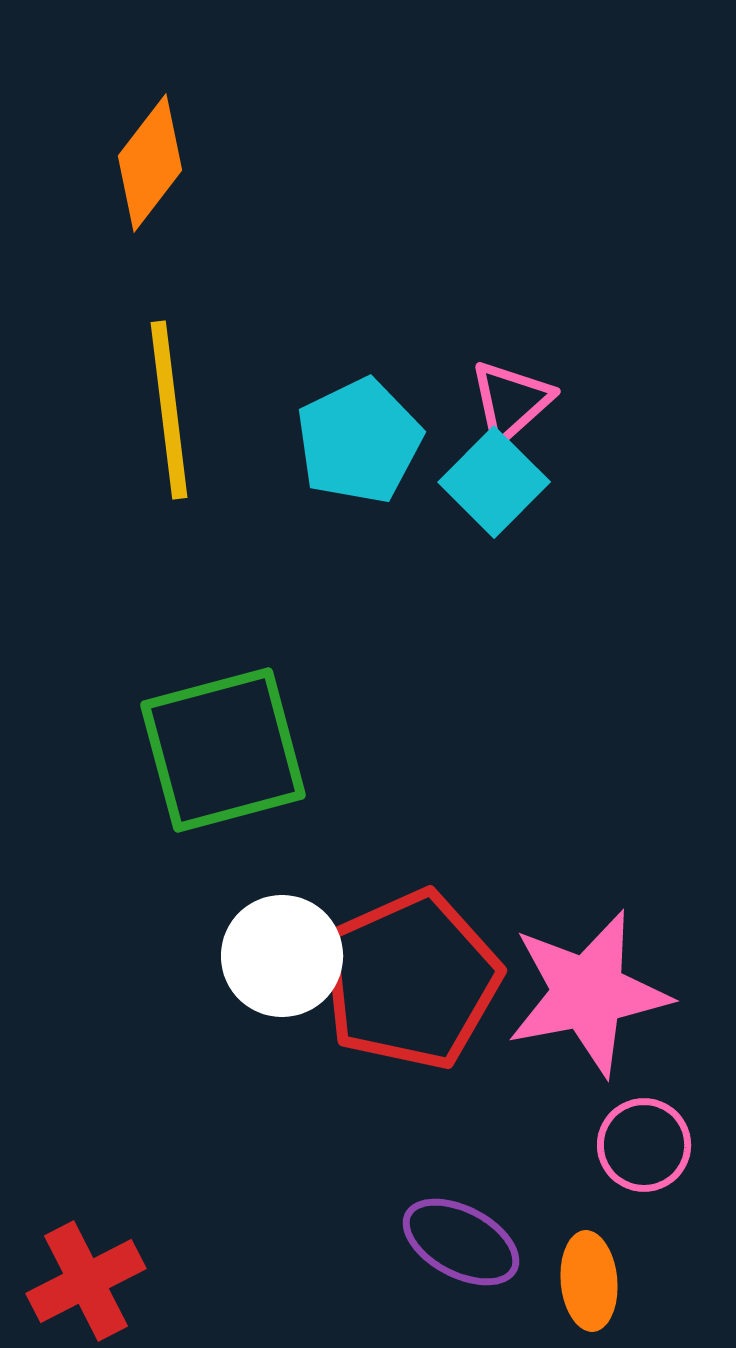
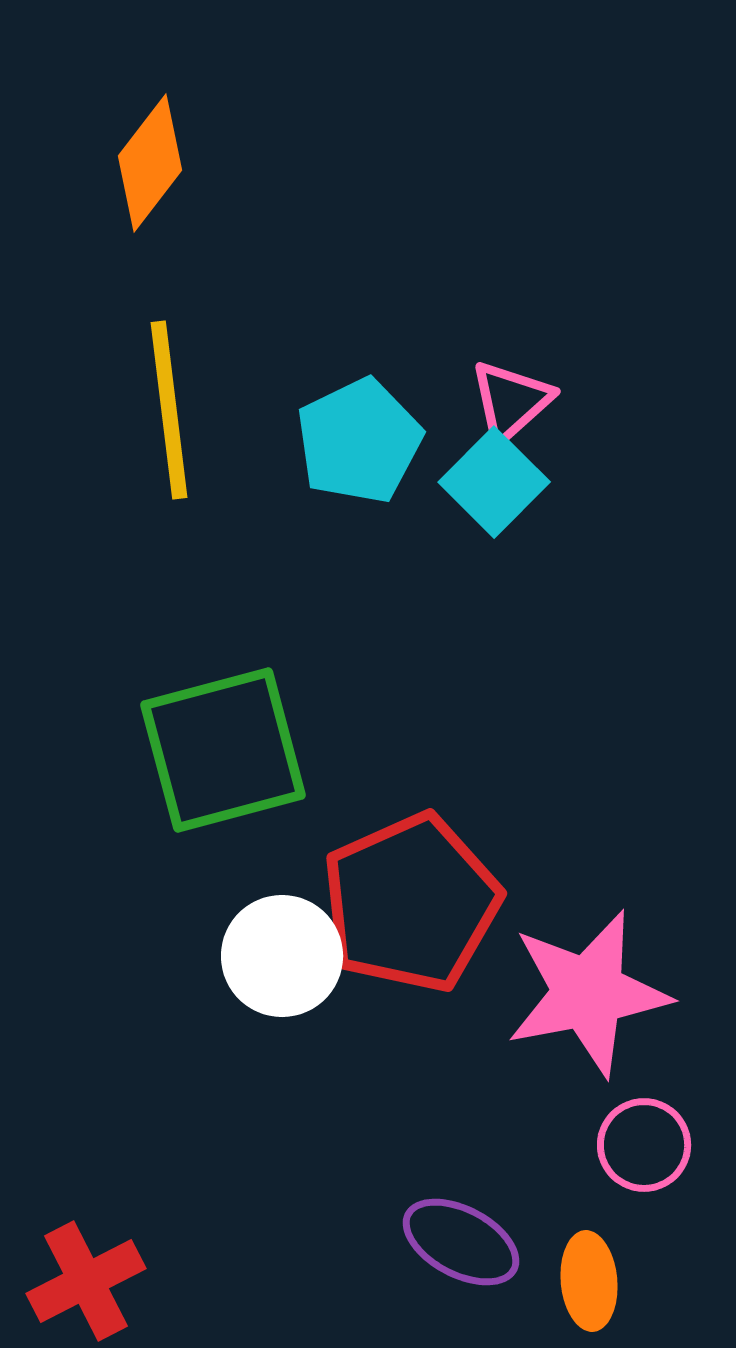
red pentagon: moved 77 px up
